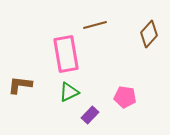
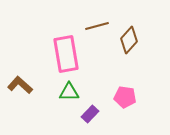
brown line: moved 2 px right, 1 px down
brown diamond: moved 20 px left, 6 px down
brown L-shape: rotated 35 degrees clockwise
green triangle: rotated 25 degrees clockwise
purple rectangle: moved 1 px up
